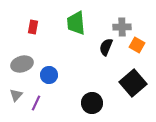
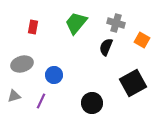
green trapezoid: rotated 45 degrees clockwise
gray cross: moved 6 px left, 4 px up; rotated 18 degrees clockwise
orange square: moved 5 px right, 5 px up
blue circle: moved 5 px right
black square: rotated 12 degrees clockwise
gray triangle: moved 2 px left, 1 px down; rotated 32 degrees clockwise
purple line: moved 5 px right, 2 px up
